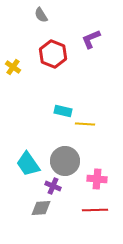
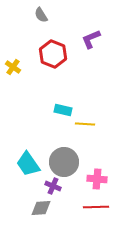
cyan rectangle: moved 1 px up
gray circle: moved 1 px left, 1 px down
red line: moved 1 px right, 3 px up
